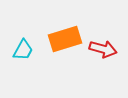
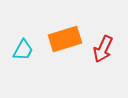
red arrow: rotated 100 degrees clockwise
